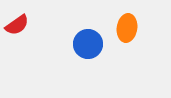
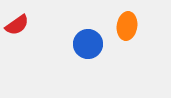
orange ellipse: moved 2 px up
